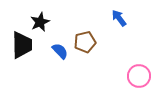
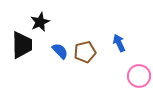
blue arrow: moved 25 px down; rotated 12 degrees clockwise
brown pentagon: moved 10 px down
